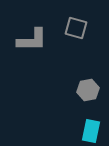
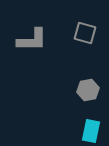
gray square: moved 9 px right, 5 px down
